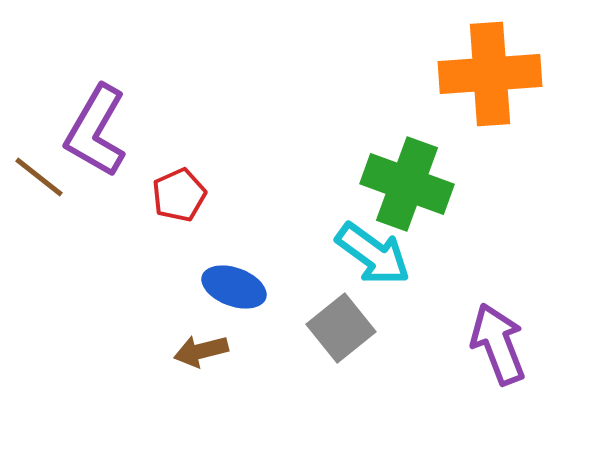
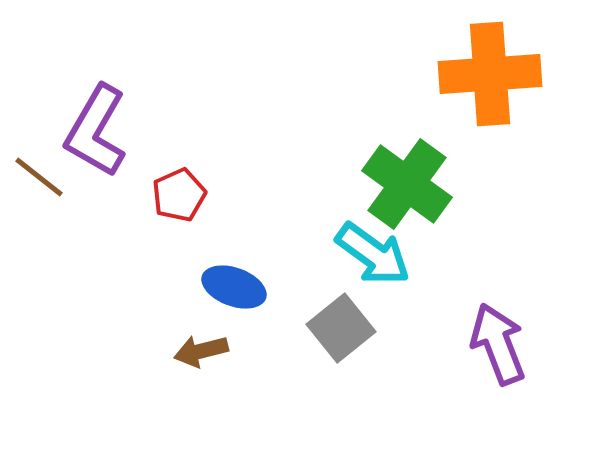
green cross: rotated 16 degrees clockwise
